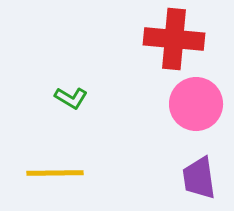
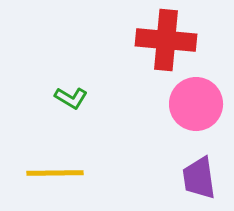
red cross: moved 8 px left, 1 px down
